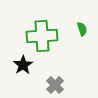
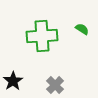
green semicircle: rotated 40 degrees counterclockwise
black star: moved 10 px left, 16 px down
